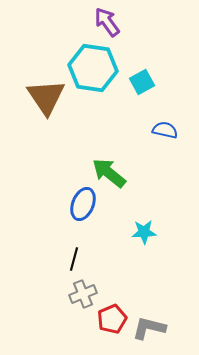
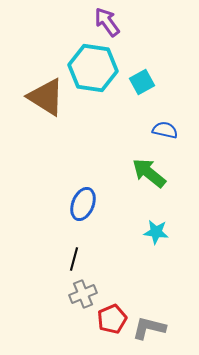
brown triangle: rotated 24 degrees counterclockwise
green arrow: moved 40 px right
cyan star: moved 12 px right; rotated 10 degrees clockwise
